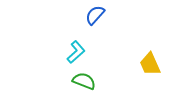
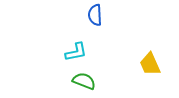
blue semicircle: rotated 45 degrees counterclockwise
cyan L-shape: rotated 30 degrees clockwise
